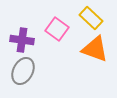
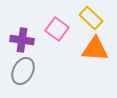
orange triangle: rotated 16 degrees counterclockwise
